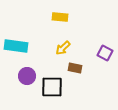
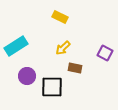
yellow rectangle: rotated 21 degrees clockwise
cyan rectangle: rotated 40 degrees counterclockwise
